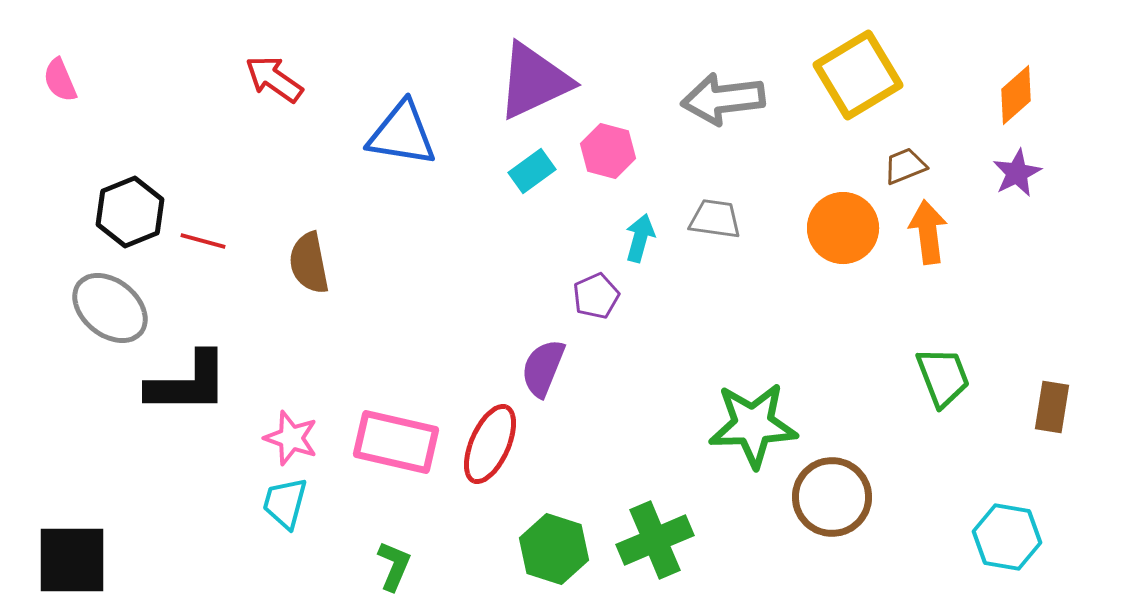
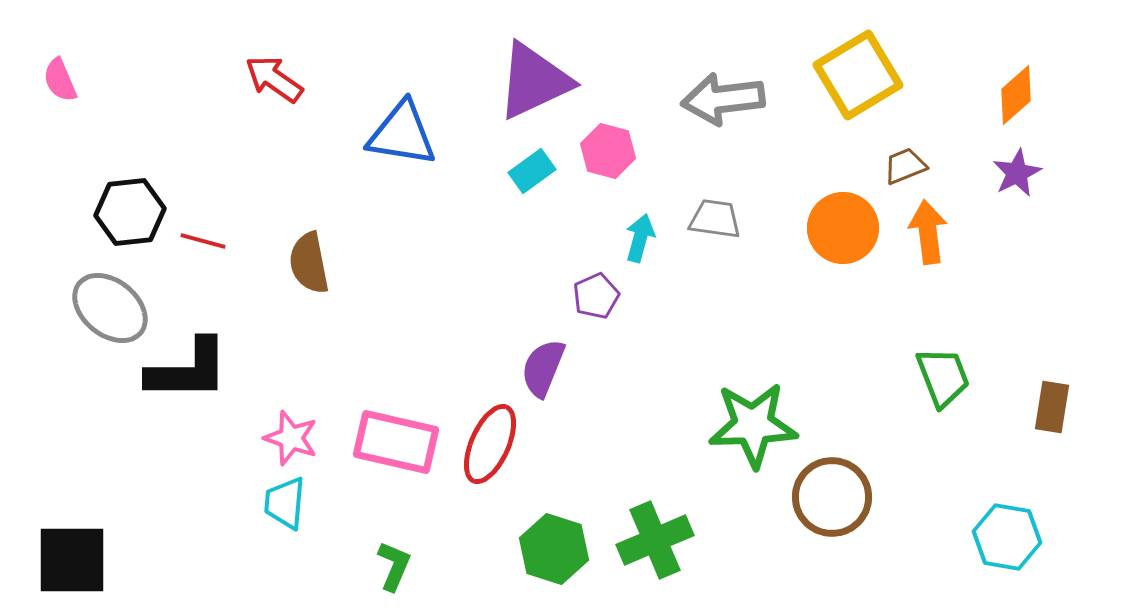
black hexagon: rotated 16 degrees clockwise
black L-shape: moved 13 px up
cyan trapezoid: rotated 10 degrees counterclockwise
